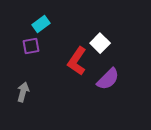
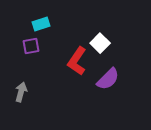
cyan rectangle: rotated 18 degrees clockwise
gray arrow: moved 2 px left
